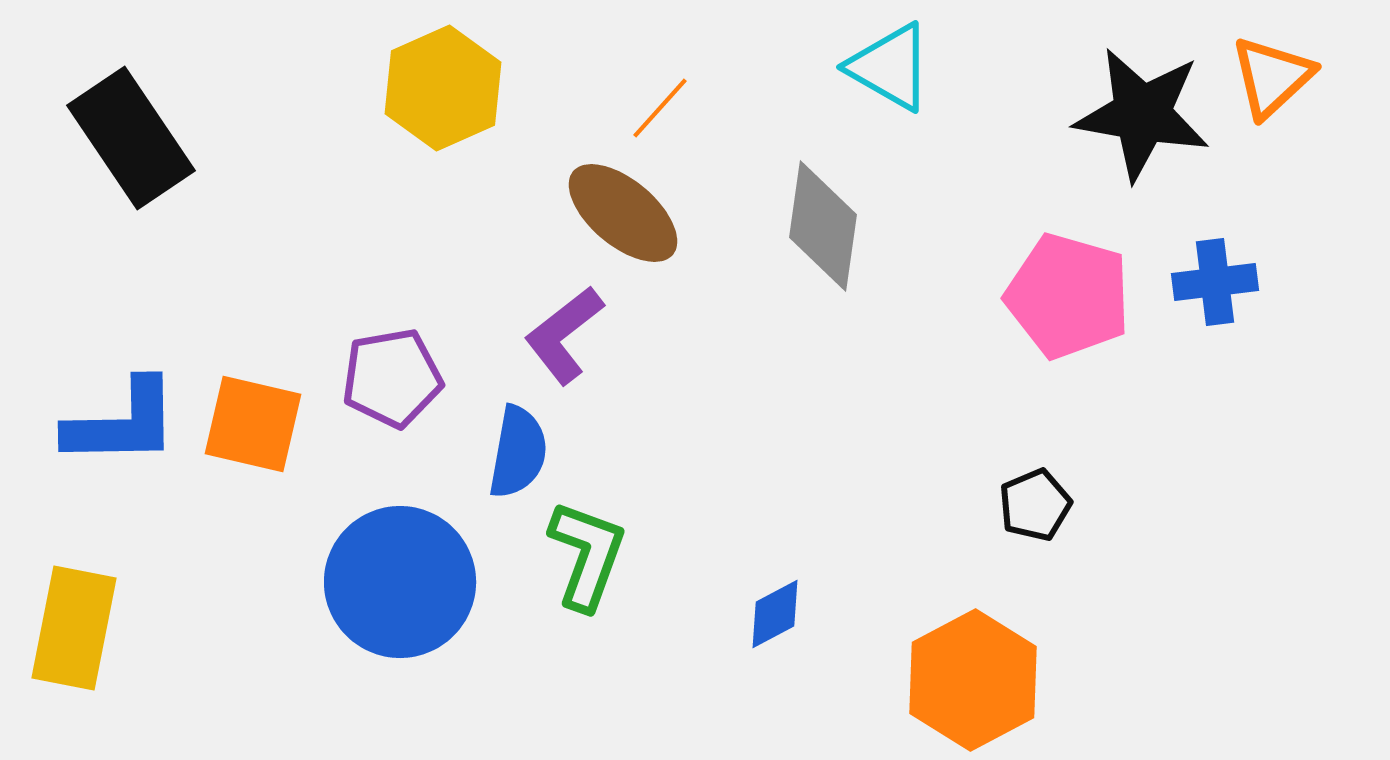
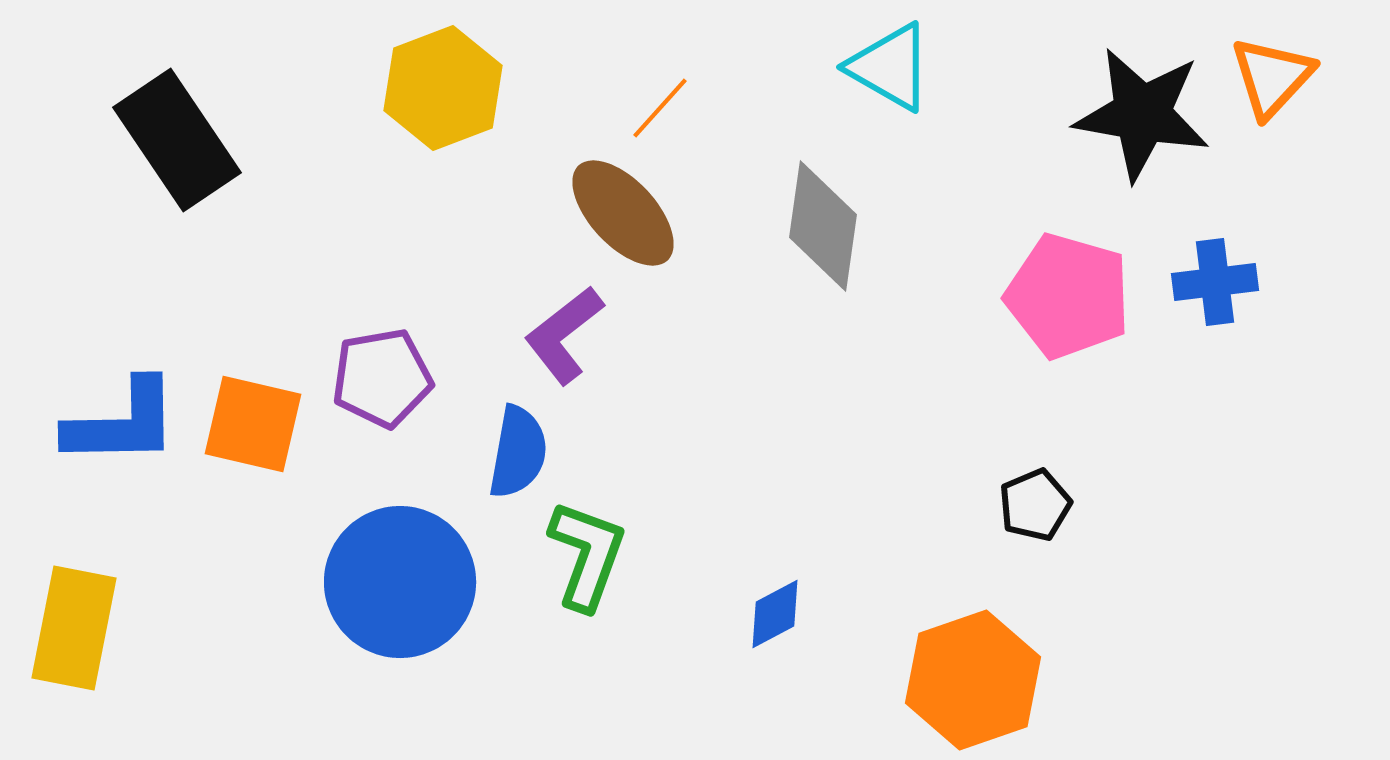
orange triangle: rotated 4 degrees counterclockwise
yellow hexagon: rotated 3 degrees clockwise
black rectangle: moved 46 px right, 2 px down
brown ellipse: rotated 7 degrees clockwise
purple pentagon: moved 10 px left
orange hexagon: rotated 9 degrees clockwise
